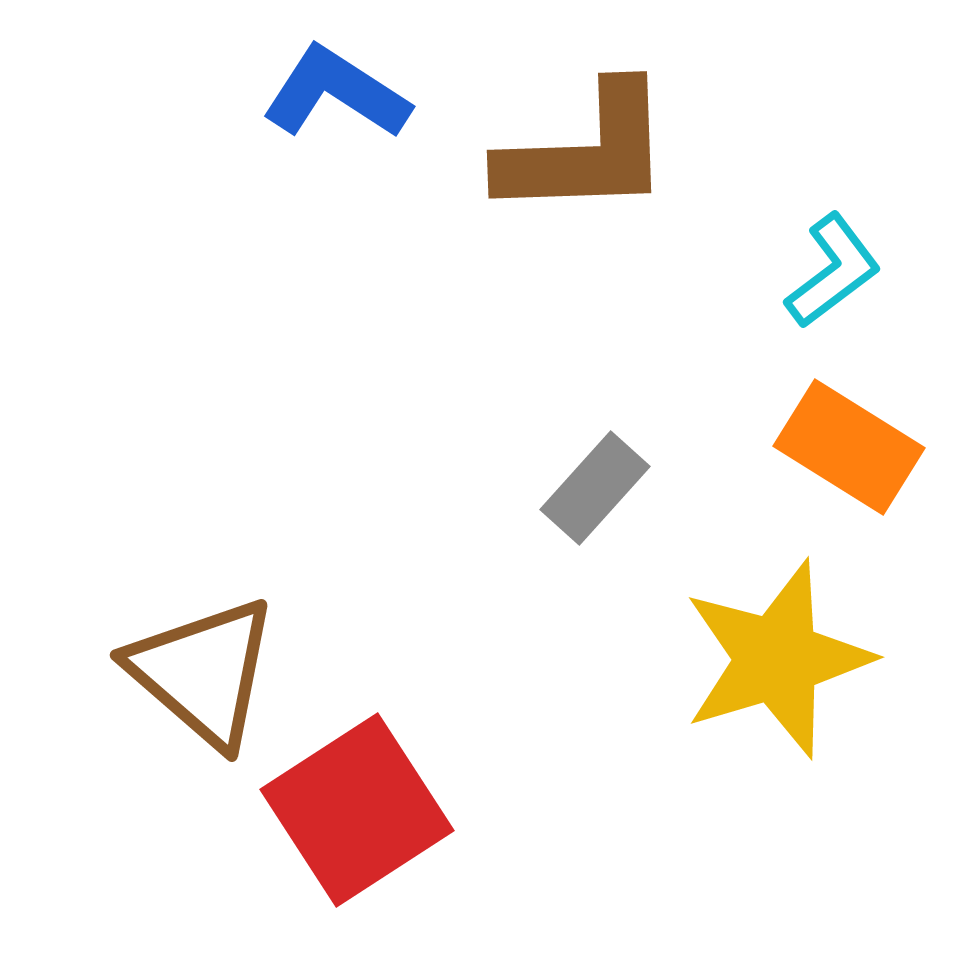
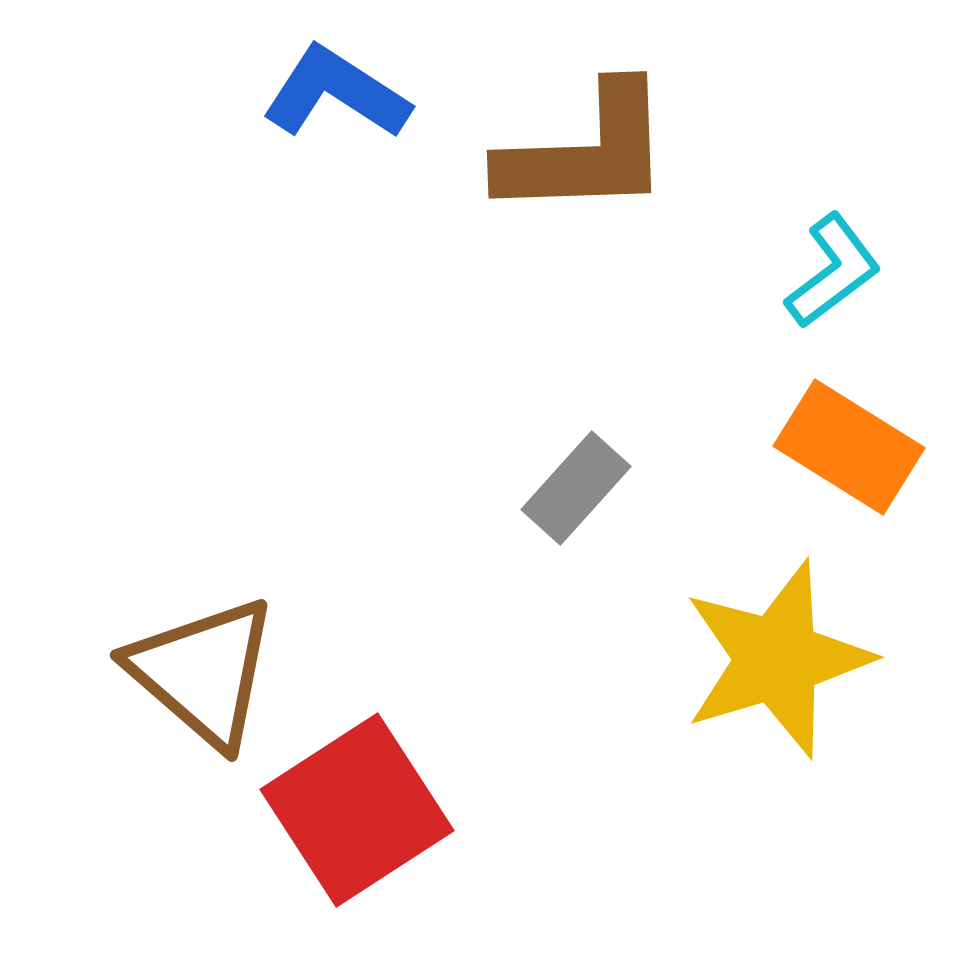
gray rectangle: moved 19 px left
